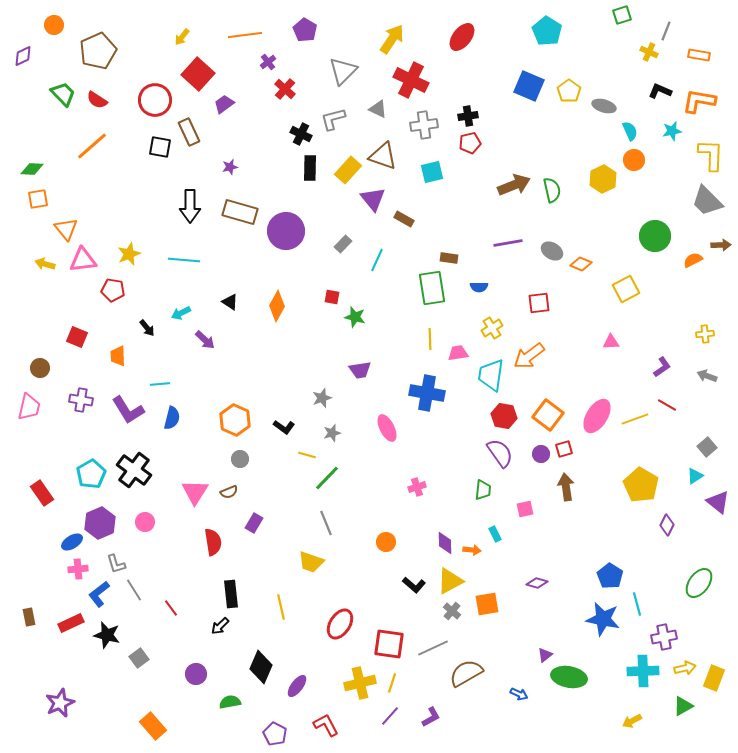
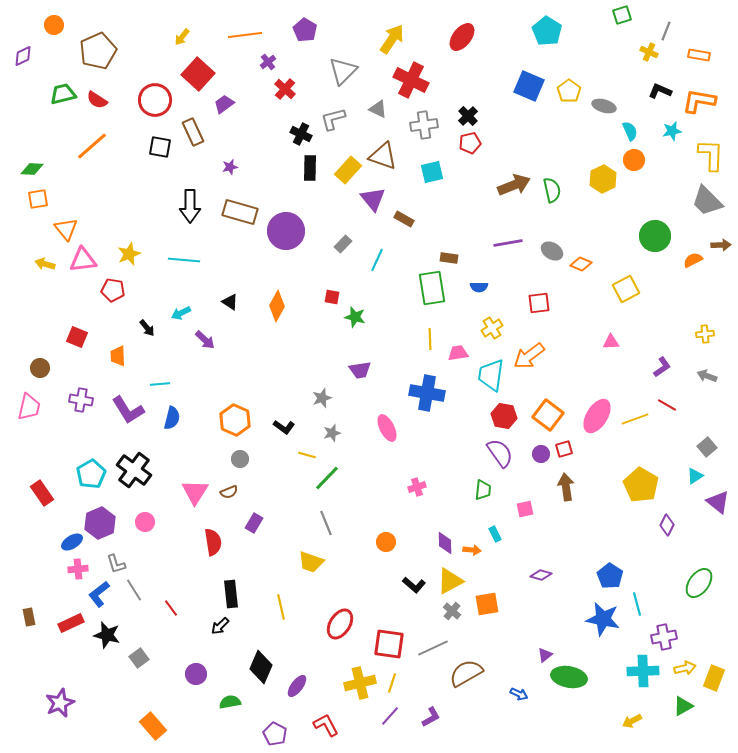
green trapezoid at (63, 94): rotated 60 degrees counterclockwise
black cross at (468, 116): rotated 36 degrees counterclockwise
brown rectangle at (189, 132): moved 4 px right
purple diamond at (537, 583): moved 4 px right, 8 px up
